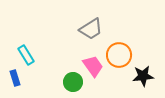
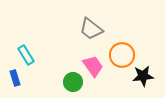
gray trapezoid: rotated 70 degrees clockwise
orange circle: moved 3 px right
